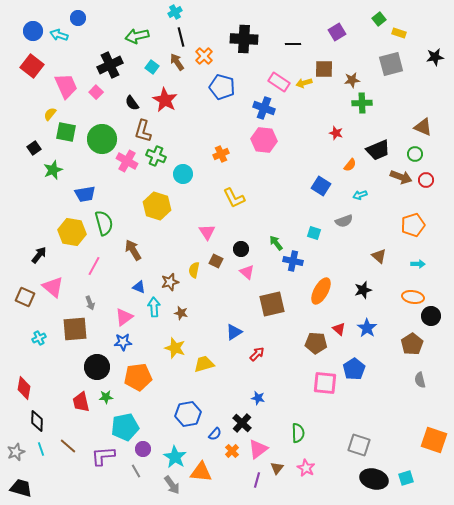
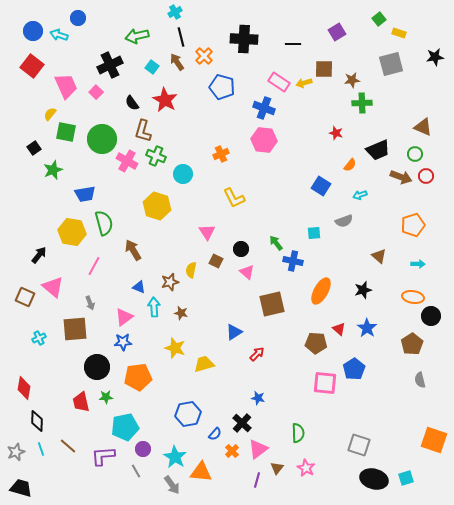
red circle at (426, 180): moved 4 px up
cyan square at (314, 233): rotated 24 degrees counterclockwise
yellow semicircle at (194, 270): moved 3 px left
